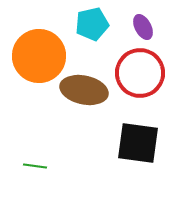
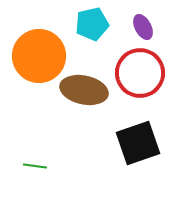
black square: rotated 27 degrees counterclockwise
